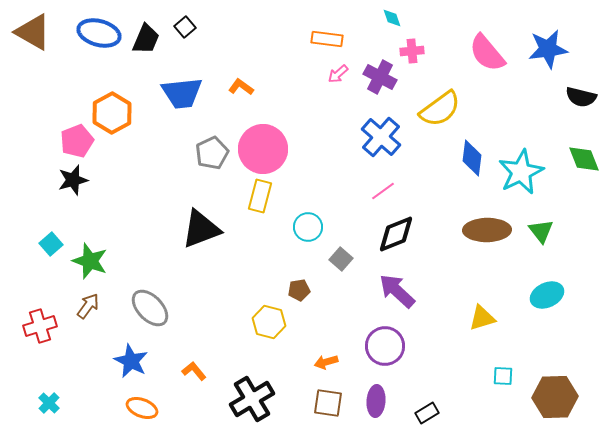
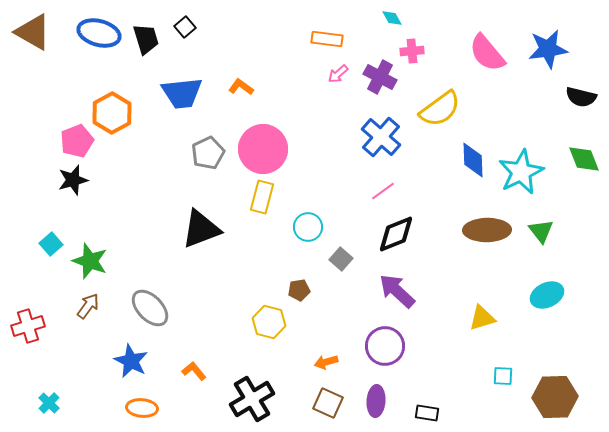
cyan diamond at (392, 18): rotated 10 degrees counterclockwise
black trapezoid at (146, 39): rotated 40 degrees counterclockwise
gray pentagon at (212, 153): moved 4 px left
blue diamond at (472, 158): moved 1 px right, 2 px down; rotated 9 degrees counterclockwise
yellow rectangle at (260, 196): moved 2 px right, 1 px down
red cross at (40, 326): moved 12 px left
brown square at (328, 403): rotated 16 degrees clockwise
orange ellipse at (142, 408): rotated 16 degrees counterclockwise
black rectangle at (427, 413): rotated 40 degrees clockwise
